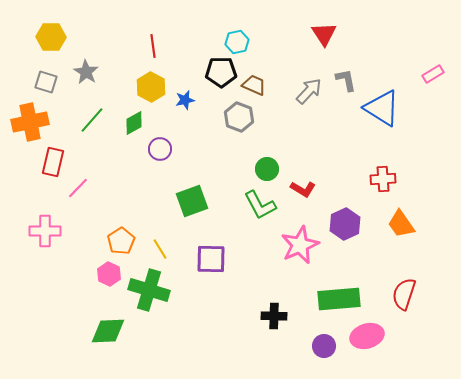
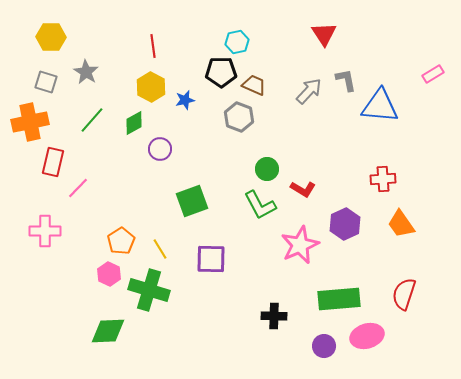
blue triangle at (382, 108): moved 2 px left, 2 px up; rotated 27 degrees counterclockwise
